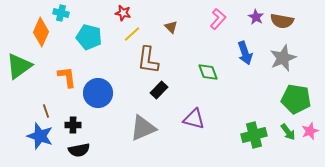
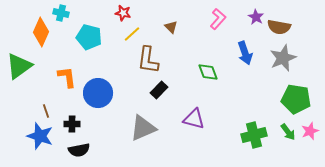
brown semicircle: moved 3 px left, 6 px down
black cross: moved 1 px left, 1 px up
